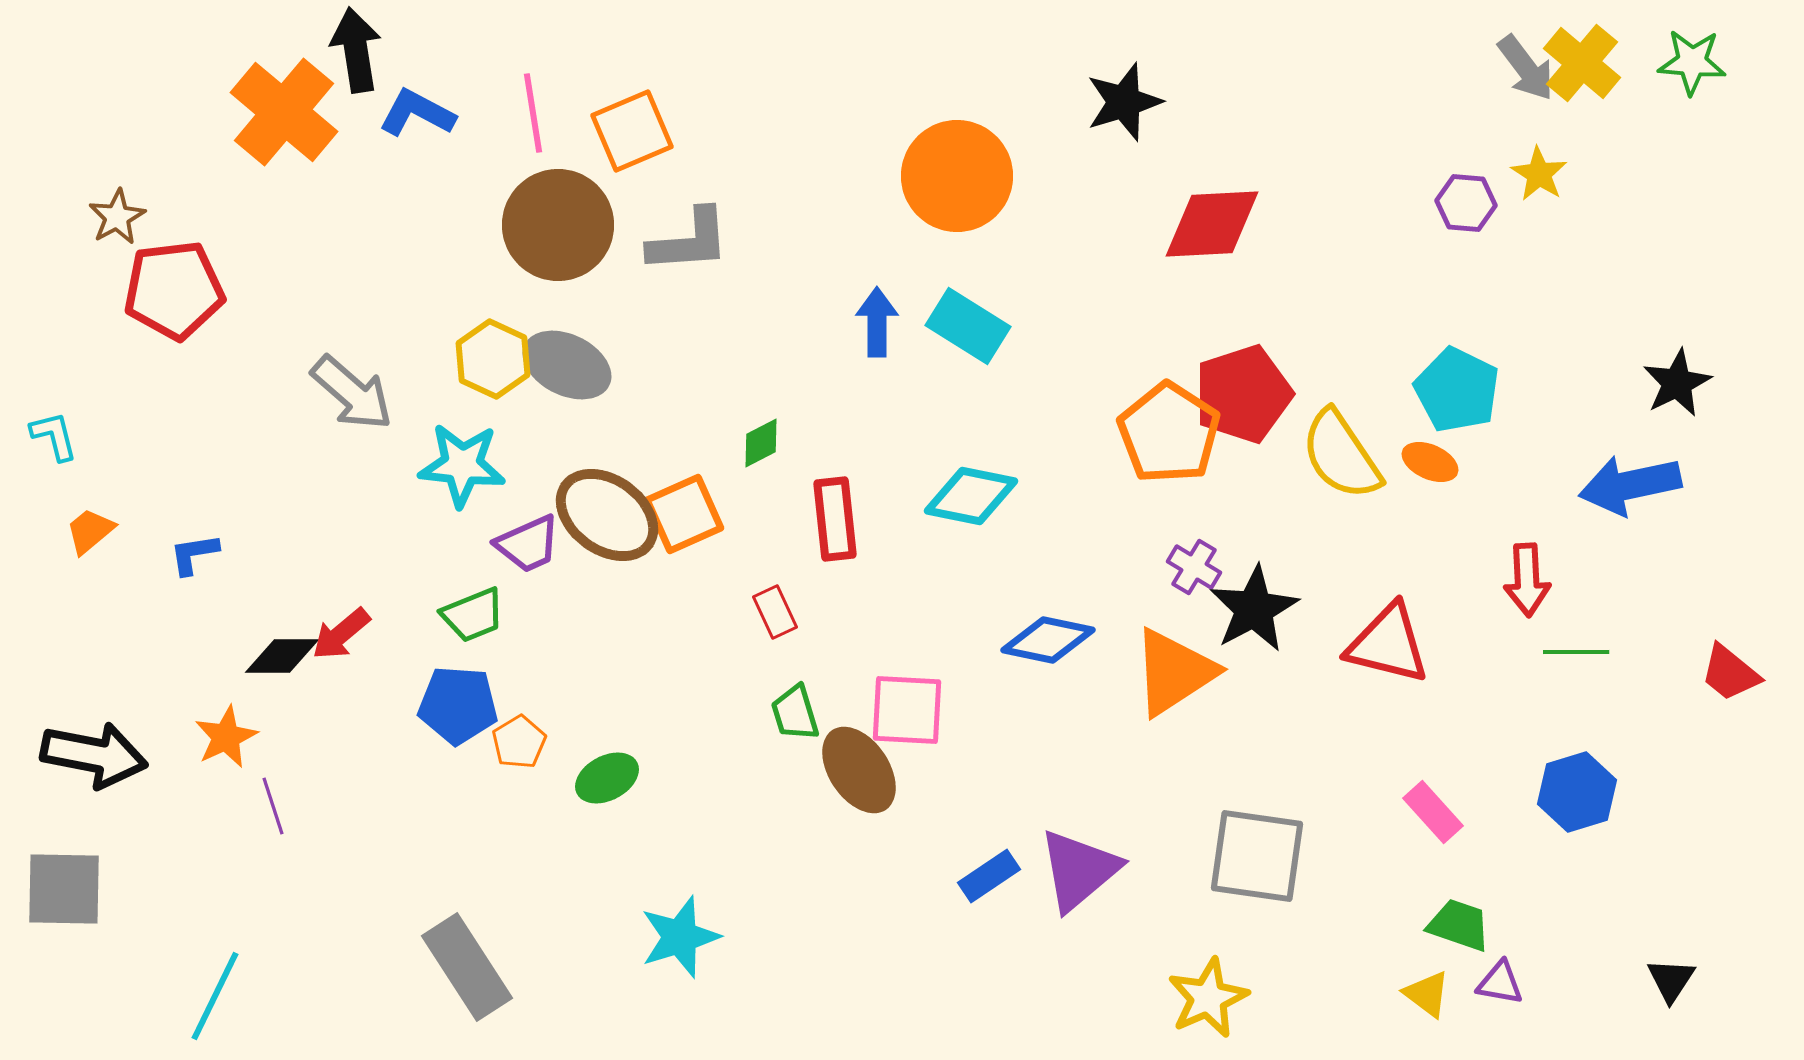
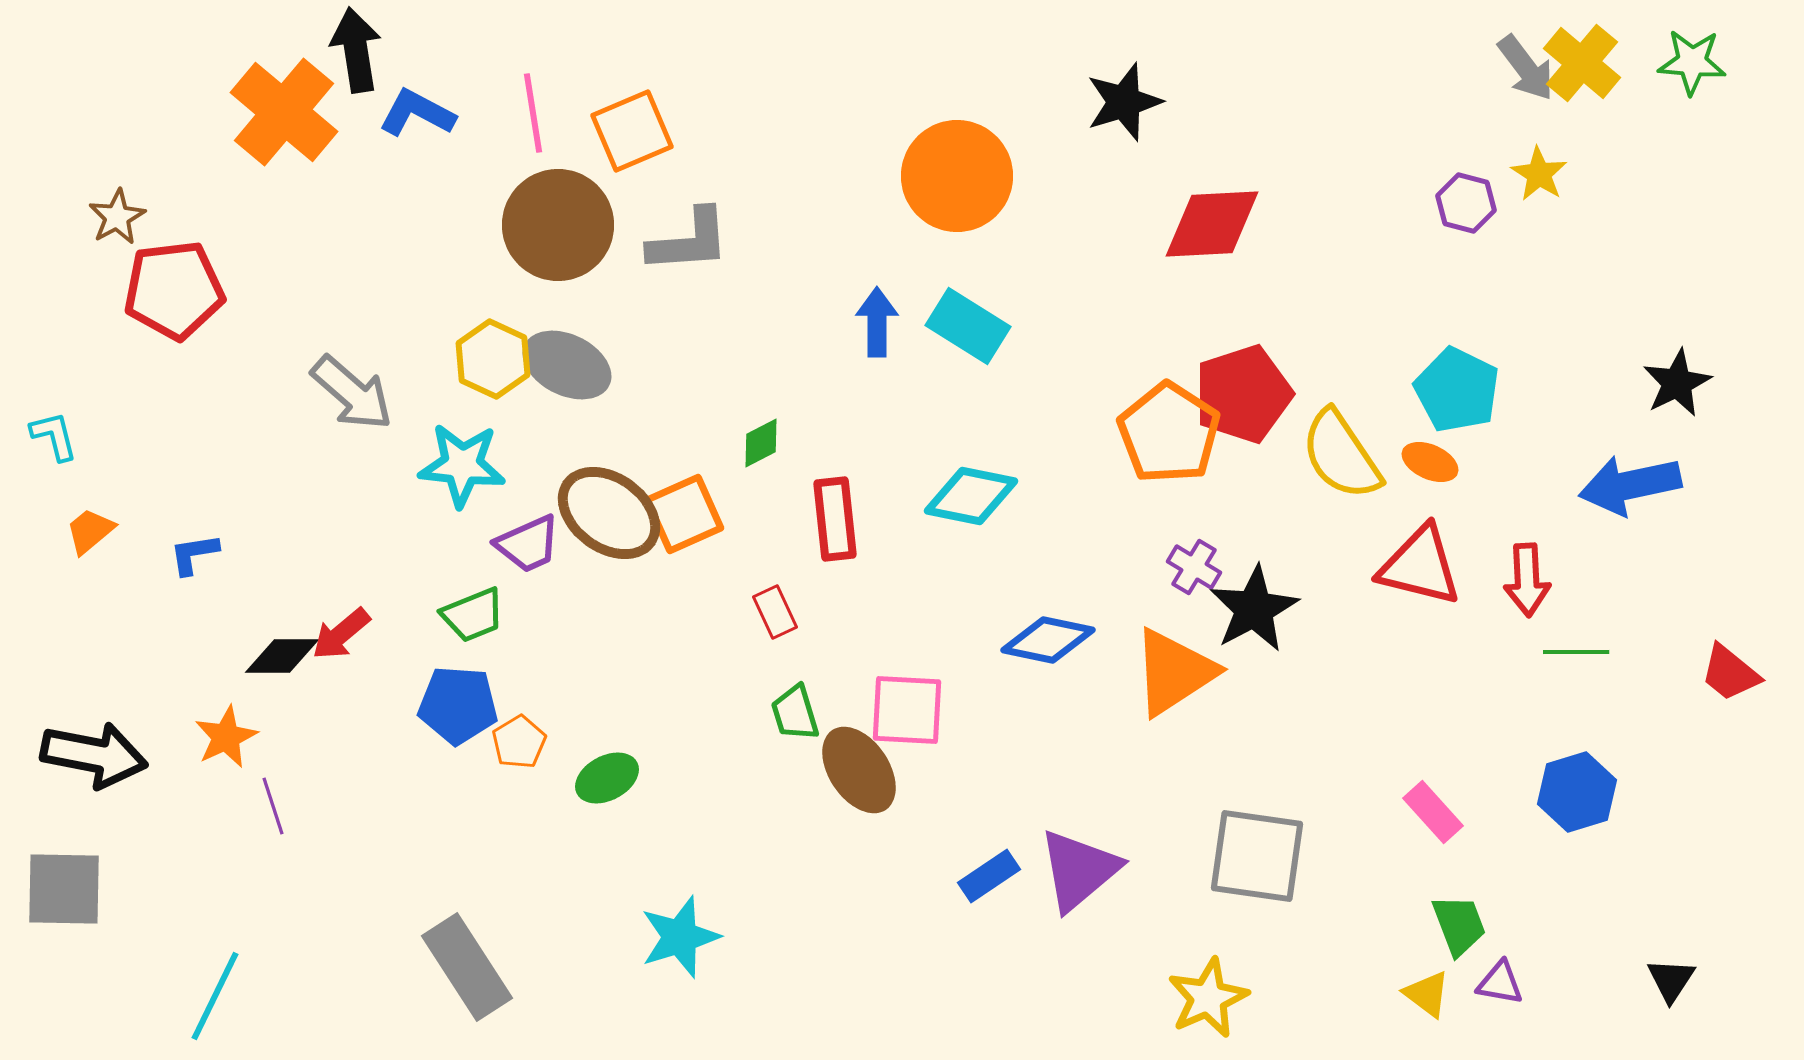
purple hexagon at (1466, 203): rotated 10 degrees clockwise
brown ellipse at (607, 515): moved 2 px right, 2 px up
red triangle at (1388, 644): moved 32 px right, 78 px up
green trapezoid at (1459, 925): rotated 50 degrees clockwise
